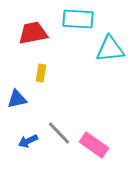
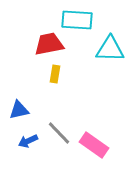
cyan rectangle: moved 1 px left, 1 px down
red trapezoid: moved 16 px right, 11 px down
cyan triangle: rotated 8 degrees clockwise
yellow rectangle: moved 14 px right, 1 px down
blue triangle: moved 2 px right, 11 px down
